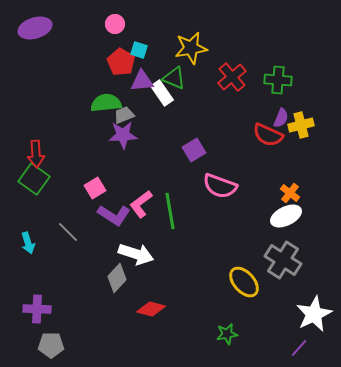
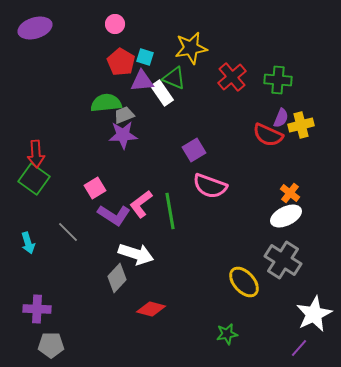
cyan square: moved 6 px right, 7 px down
pink semicircle: moved 10 px left
